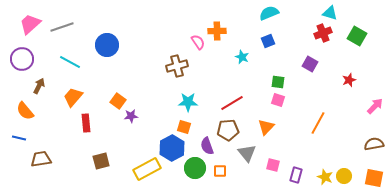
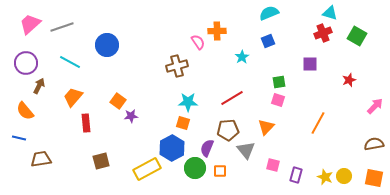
cyan star at (242, 57): rotated 16 degrees clockwise
purple circle at (22, 59): moved 4 px right, 4 px down
purple square at (310, 64): rotated 28 degrees counterclockwise
green square at (278, 82): moved 1 px right; rotated 16 degrees counterclockwise
red line at (232, 103): moved 5 px up
orange square at (184, 127): moved 1 px left, 4 px up
purple semicircle at (207, 146): moved 2 px down; rotated 42 degrees clockwise
gray triangle at (247, 153): moved 1 px left, 3 px up
